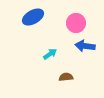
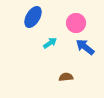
blue ellipse: rotated 30 degrees counterclockwise
blue arrow: moved 1 px down; rotated 30 degrees clockwise
cyan arrow: moved 11 px up
